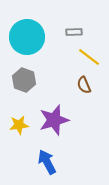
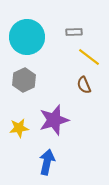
gray hexagon: rotated 15 degrees clockwise
yellow star: moved 3 px down
blue arrow: rotated 40 degrees clockwise
